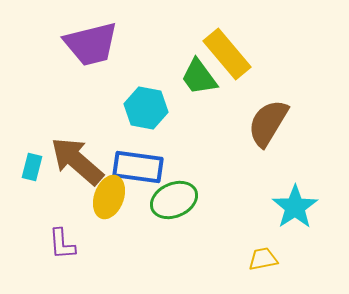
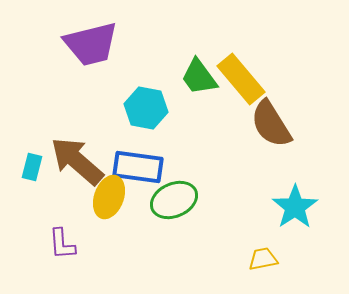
yellow rectangle: moved 14 px right, 25 px down
brown semicircle: moved 3 px right, 1 px down; rotated 63 degrees counterclockwise
